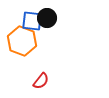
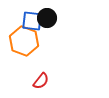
orange hexagon: moved 2 px right
